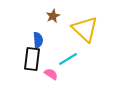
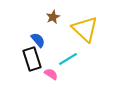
brown star: moved 1 px down
blue semicircle: rotated 35 degrees counterclockwise
black rectangle: rotated 25 degrees counterclockwise
